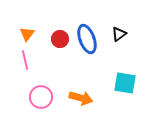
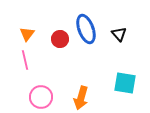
black triangle: rotated 35 degrees counterclockwise
blue ellipse: moved 1 px left, 10 px up
orange arrow: rotated 90 degrees clockwise
